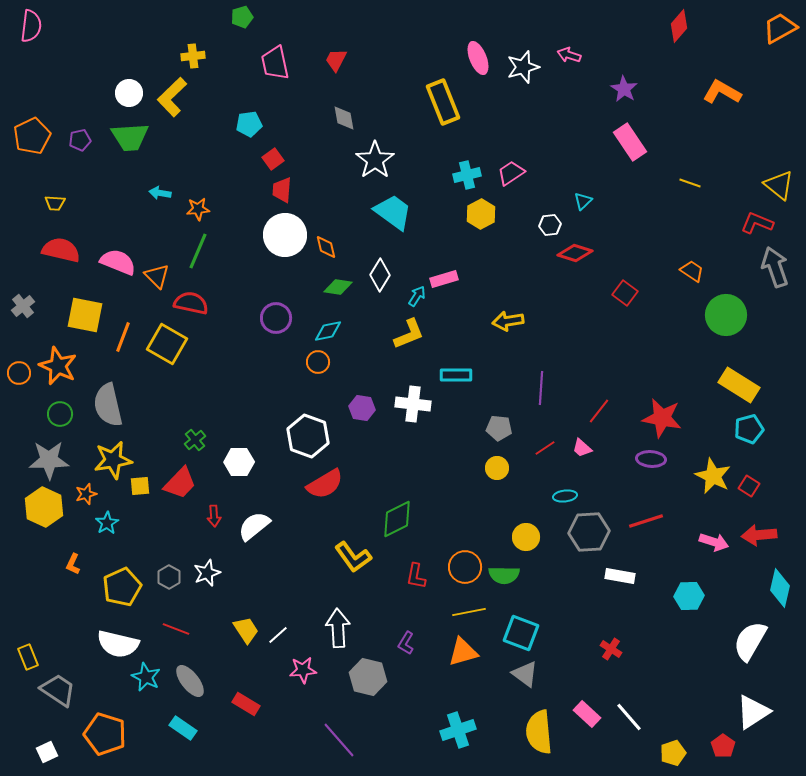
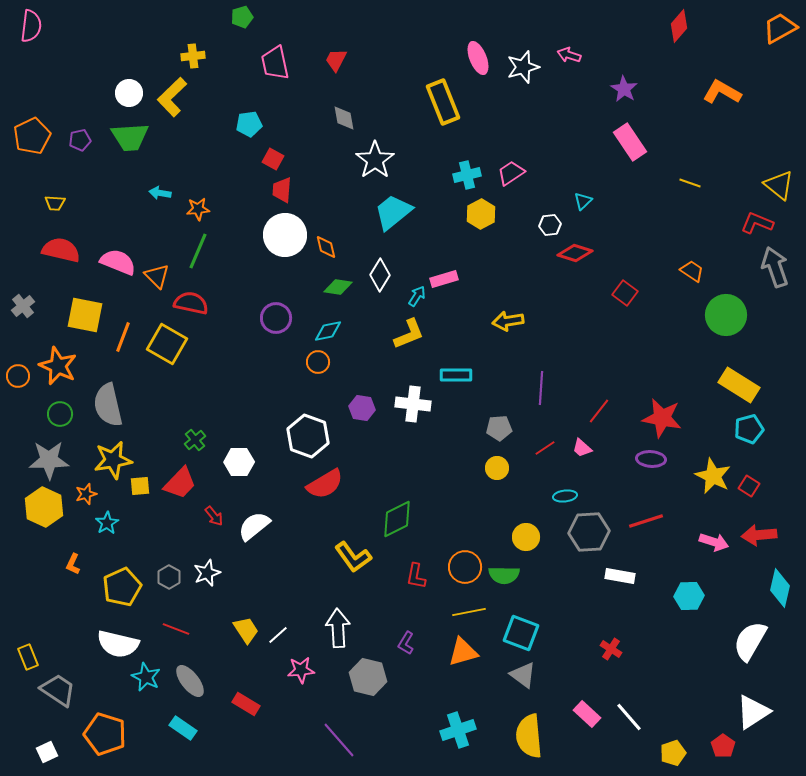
red square at (273, 159): rotated 25 degrees counterclockwise
cyan trapezoid at (393, 212): rotated 75 degrees counterclockwise
orange circle at (19, 373): moved 1 px left, 3 px down
gray pentagon at (499, 428): rotated 10 degrees counterclockwise
red arrow at (214, 516): rotated 35 degrees counterclockwise
pink star at (303, 670): moved 2 px left
gray triangle at (525, 674): moved 2 px left, 1 px down
yellow semicircle at (539, 732): moved 10 px left, 4 px down
